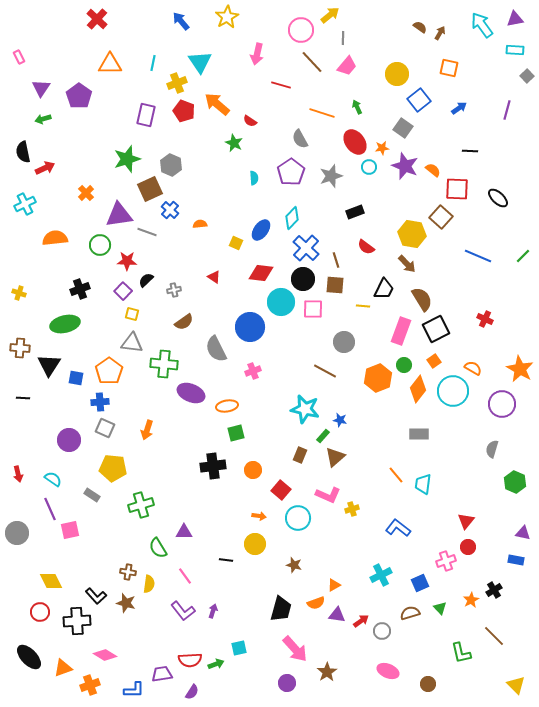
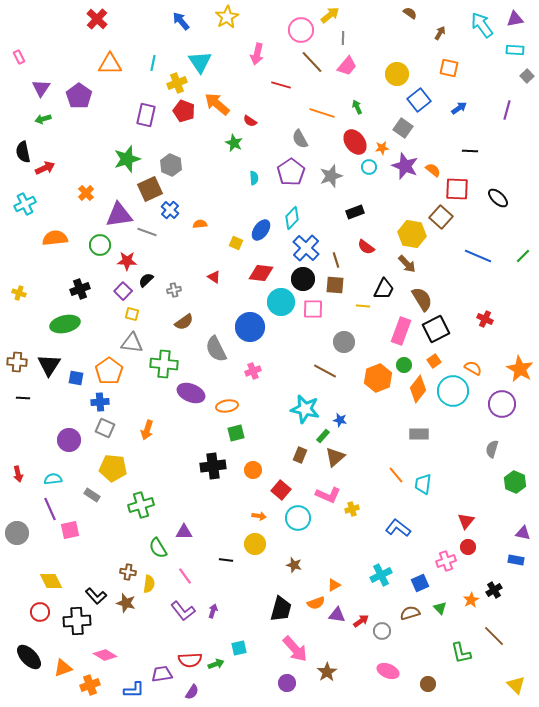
brown semicircle at (420, 27): moved 10 px left, 14 px up
brown cross at (20, 348): moved 3 px left, 14 px down
cyan semicircle at (53, 479): rotated 42 degrees counterclockwise
